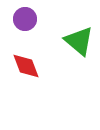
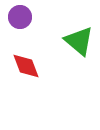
purple circle: moved 5 px left, 2 px up
